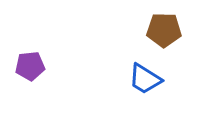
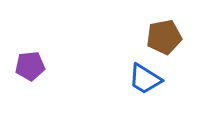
brown pentagon: moved 7 px down; rotated 12 degrees counterclockwise
